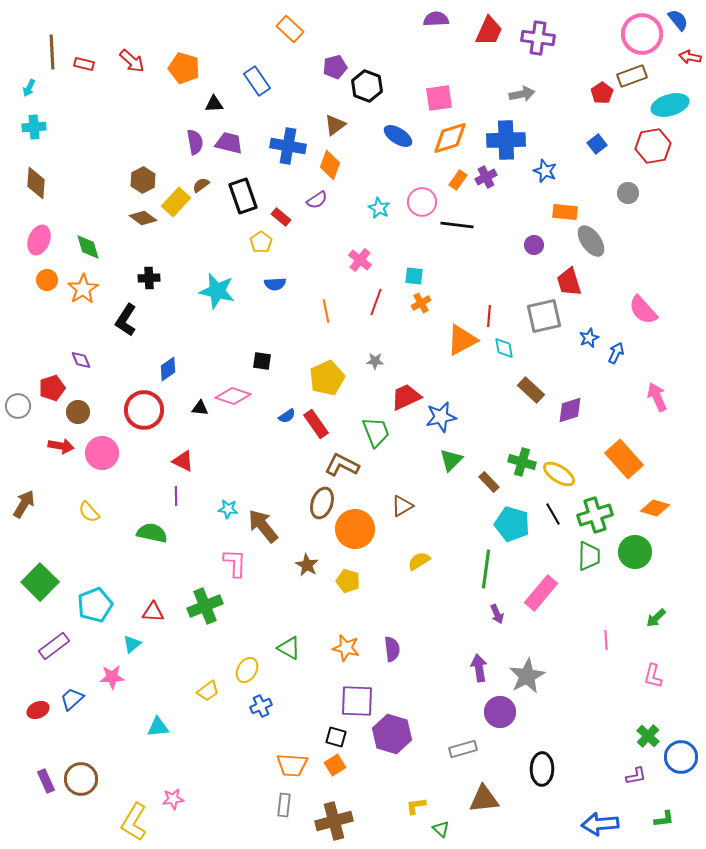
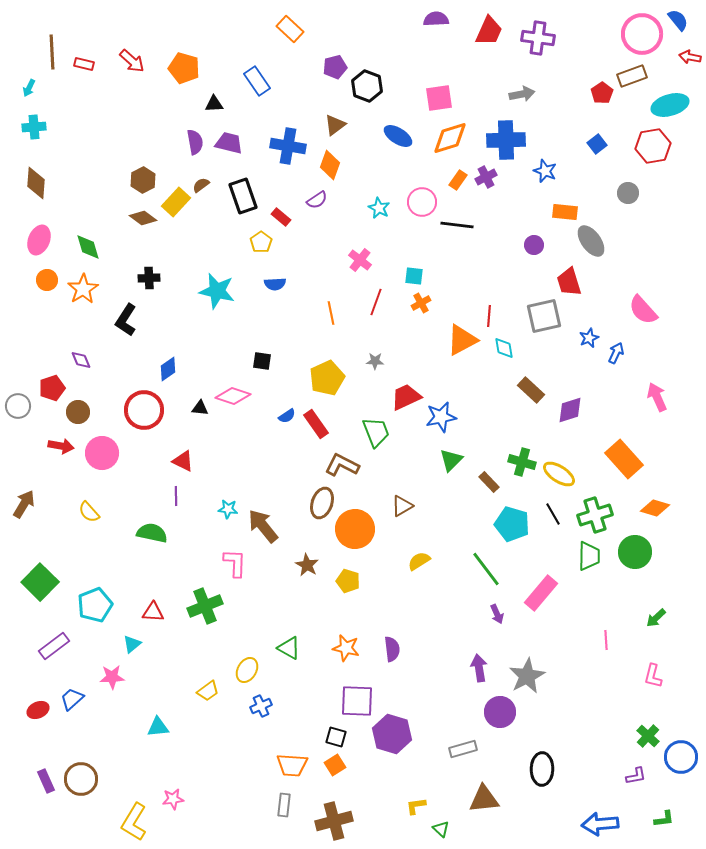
orange line at (326, 311): moved 5 px right, 2 px down
green line at (486, 569): rotated 45 degrees counterclockwise
